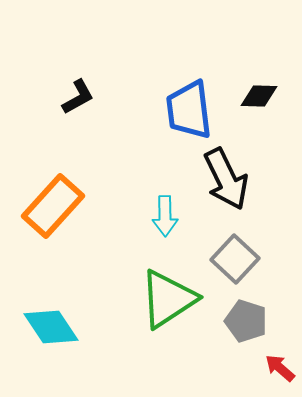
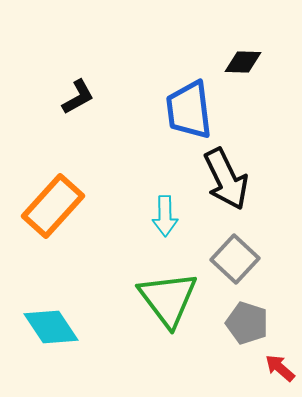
black diamond: moved 16 px left, 34 px up
green triangle: rotated 34 degrees counterclockwise
gray pentagon: moved 1 px right, 2 px down
